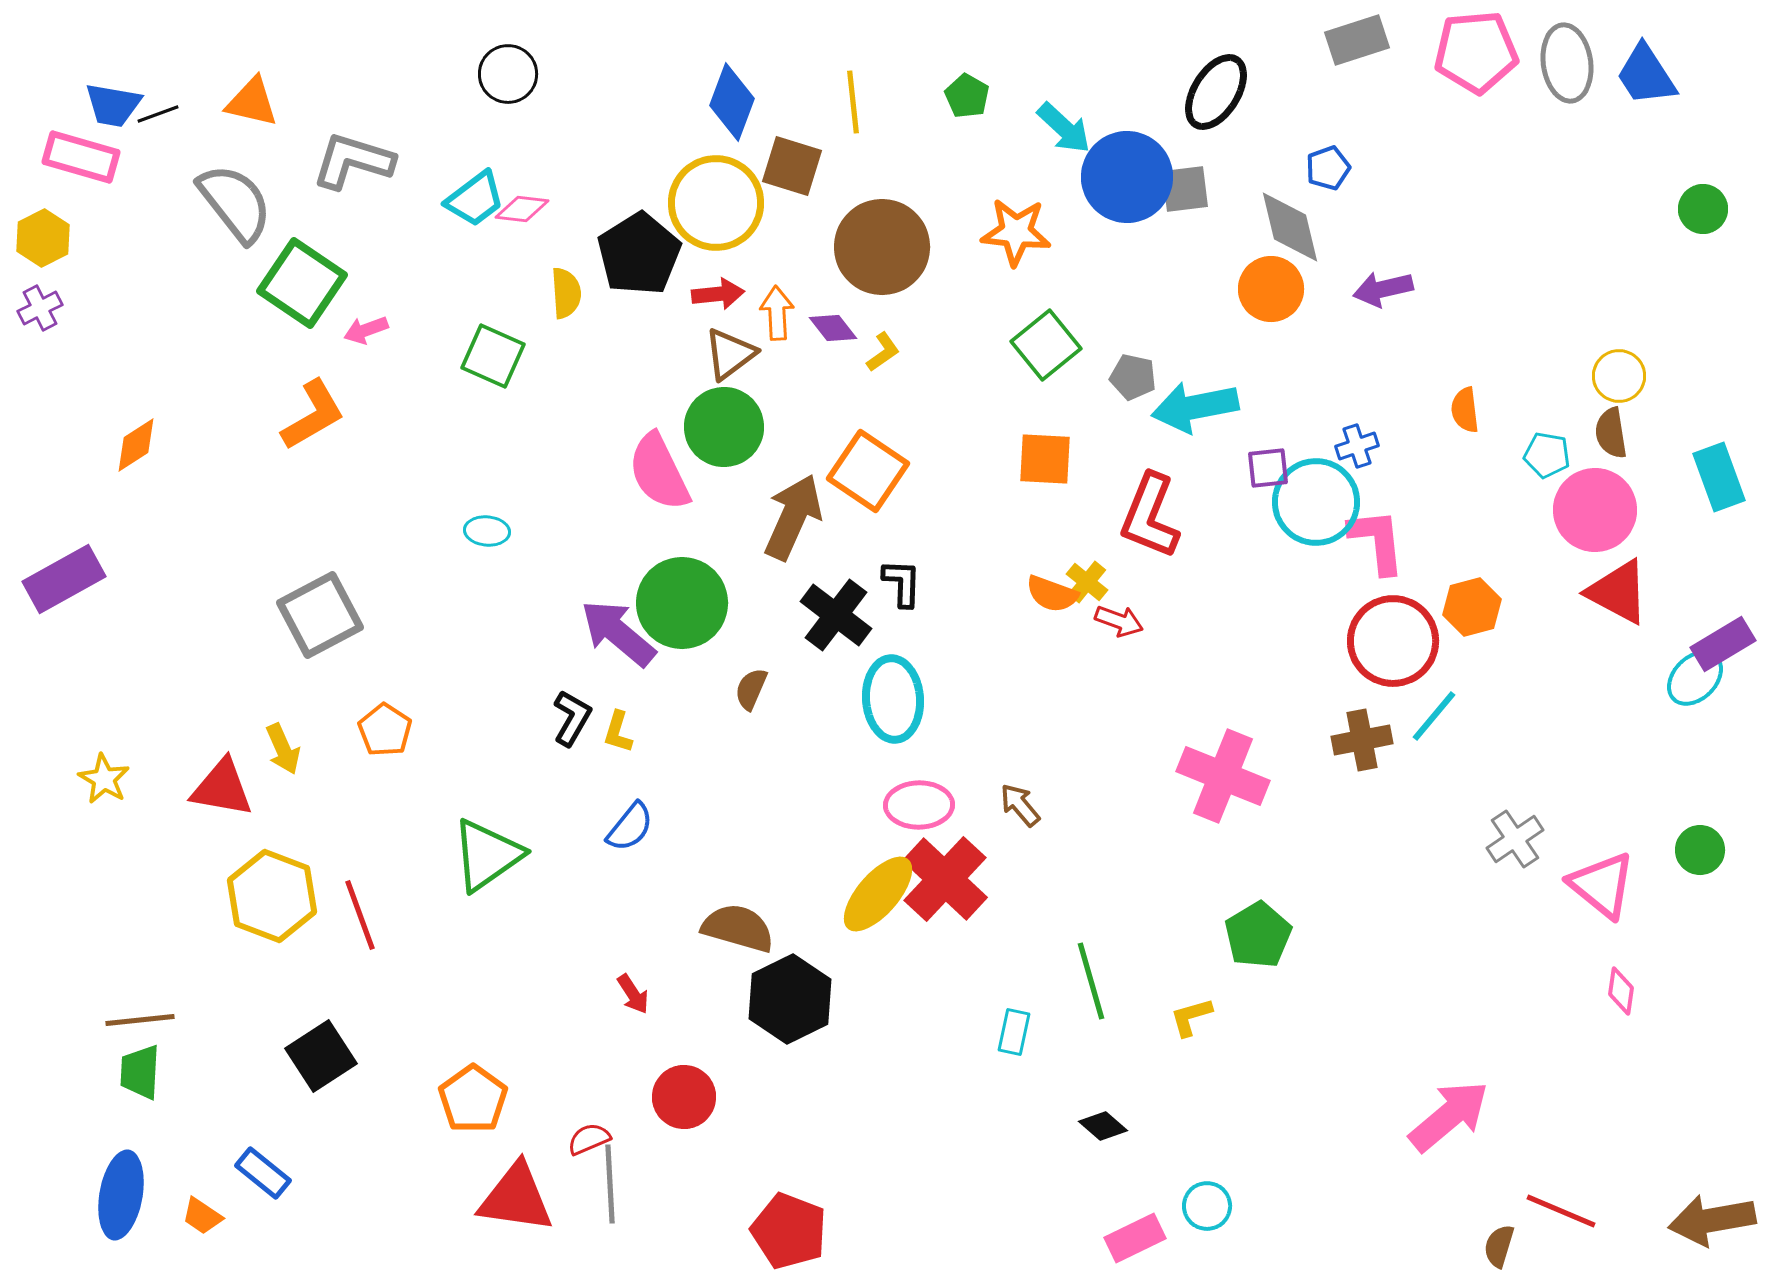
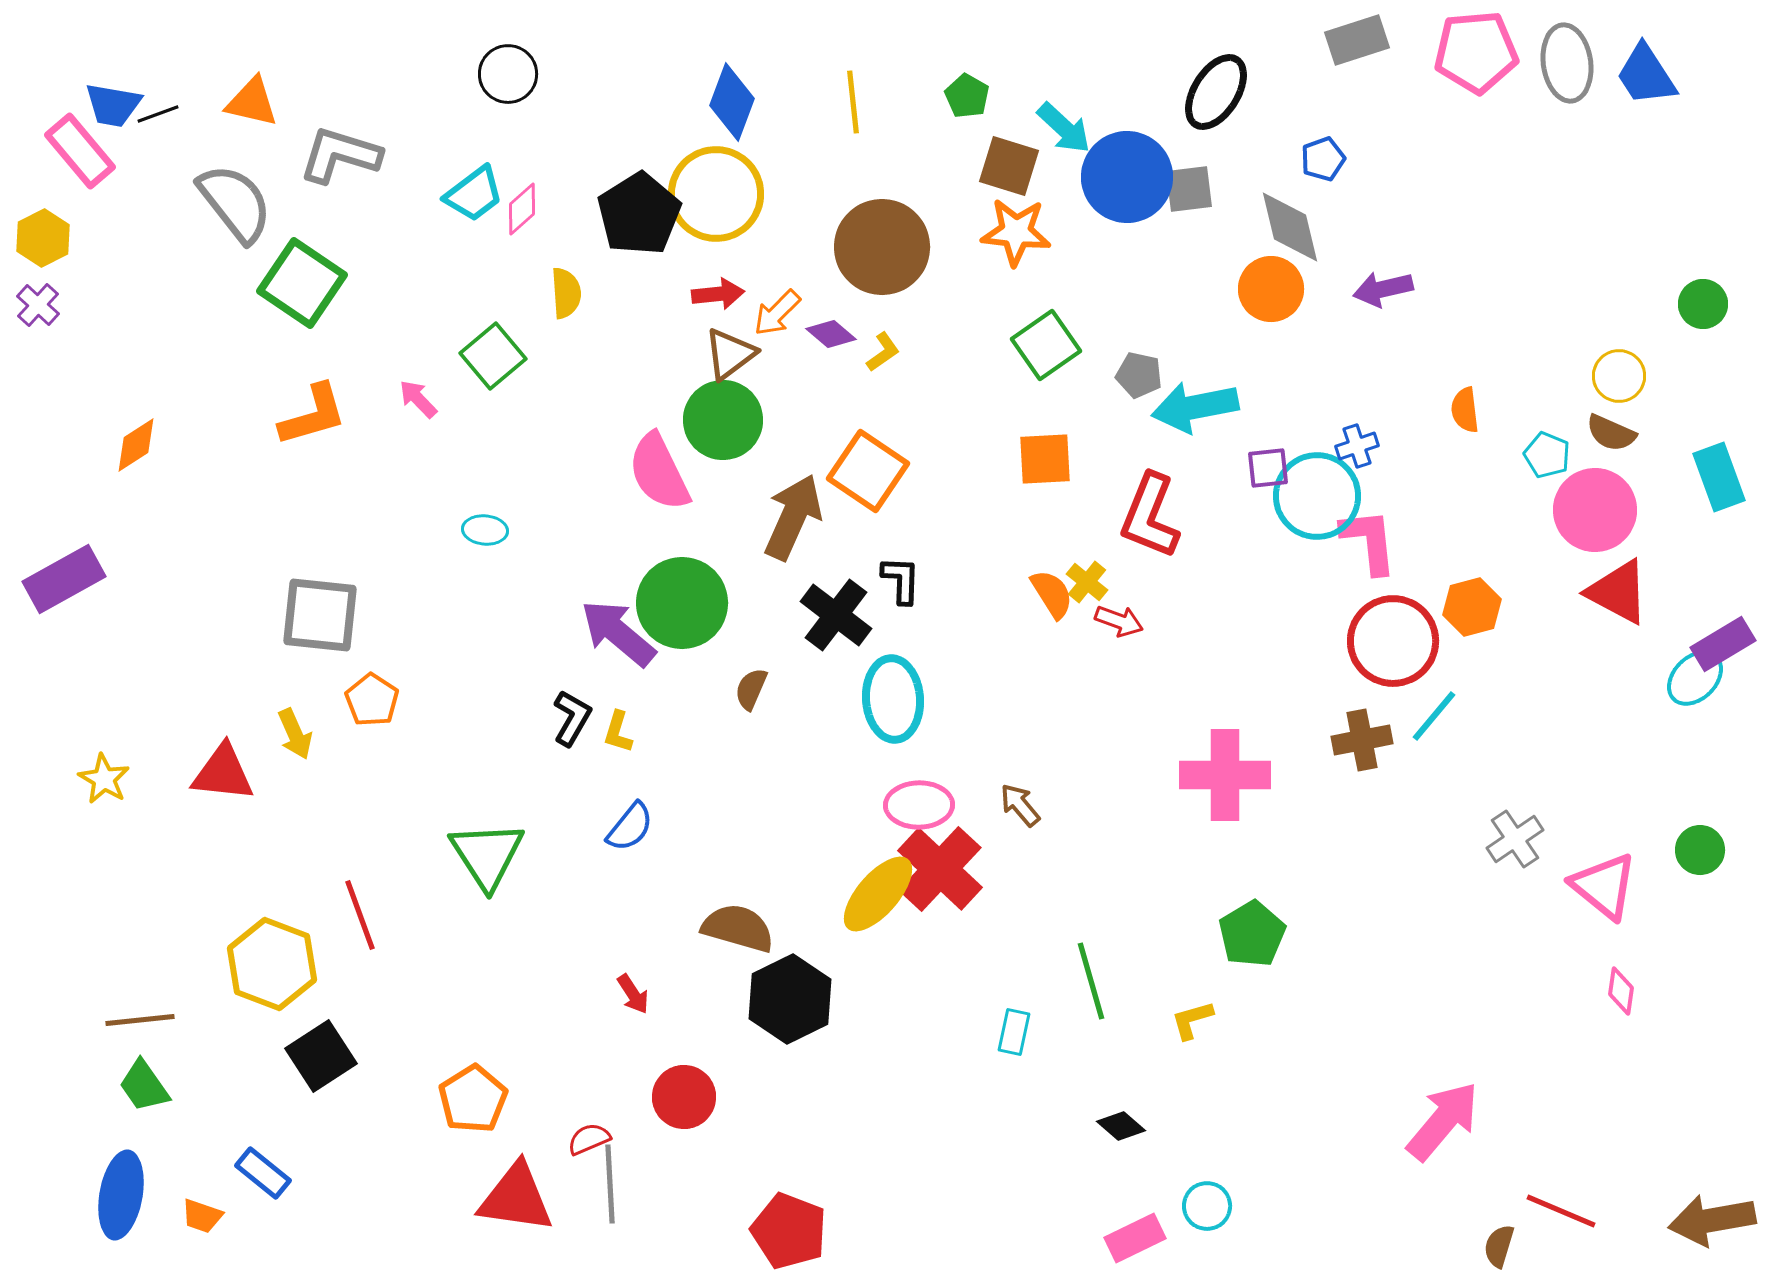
pink rectangle at (81, 157): moved 1 px left, 6 px up; rotated 34 degrees clockwise
gray L-shape at (353, 161): moved 13 px left, 6 px up
brown square at (792, 166): moved 217 px right
blue pentagon at (1328, 168): moved 5 px left, 9 px up
gray square at (1185, 189): moved 4 px right
cyan trapezoid at (475, 199): moved 1 px left, 5 px up
yellow circle at (716, 203): moved 9 px up
pink diamond at (522, 209): rotated 48 degrees counterclockwise
green circle at (1703, 209): moved 95 px down
black pentagon at (639, 254): moved 40 px up
purple cross at (40, 308): moved 2 px left, 3 px up; rotated 21 degrees counterclockwise
orange arrow at (777, 313): rotated 132 degrees counterclockwise
purple diamond at (833, 328): moved 2 px left, 6 px down; rotated 12 degrees counterclockwise
pink arrow at (366, 330): moved 52 px right, 69 px down; rotated 66 degrees clockwise
green square at (1046, 345): rotated 4 degrees clockwise
green square at (493, 356): rotated 26 degrees clockwise
gray pentagon at (1133, 377): moved 6 px right, 2 px up
orange L-shape at (313, 415): rotated 14 degrees clockwise
green circle at (724, 427): moved 1 px left, 7 px up
brown semicircle at (1611, 433): rotated 57 degrees counterclockwise
cyan pentagon at (1547, 455): rotated 12 degrees clockwise
orange square at (1045, 459): rotated 6 degrees counterclockwise
cyan circle at (1316, 502): moved 1 px right, 6 px up
cyan ellipse at (487, 531): moved 2 px left, 1 px up
pink L-shape at (1377, 541): moved 8 px left
black L-shape at (902, 583): moved 1 px left, 3 px up
orange semicircle at (1052, 594): rotated 142 degrees counterclockwise
gray square at (320, 615): rotated 34 degrees clockwise
orange pentagon at (385, 730): moved 13 px left, 30 px up
yellow arrow at (283, 749): moved 12 px right, 15 px up
pink cross at (1223, 776): moved 2 px right, 1 px up; rotated 22 degrees counterclockwise
red triangle at (222, 788): moved 1 px right, 15 px up; rotated 4 degrees counterclockwise
green triangle at (487, 855): rotated 28 degrees counterclockwise
red cross at (945, 879): moved 5 px left, 10 px up
pink triangle at (1602, 885): moved 2 px right, 1 px down
yellow hexagon at (272, 896): moved 68 px down
green pentagon at (1258, 935): moved 6 px left, 1 px up
yellow L-shape at (1191, 1017): moved 1 px right, 3 px down
green trapezoid at (140, 1072): moved 4 px right, 14 px down; rotated 38 degrees counterclockwise
orange pentagon at (473, 1099): rotated 4 degrees clockwise
pink arrow at (1449, 1116): moved 6 px left, 5 px down; rotated 10 degrees counterclockwise
black diamond at (1103, 1126): moved 18 px right
orange trapezoid at (202, 1216): rotated 15 degrees counterclockwise
